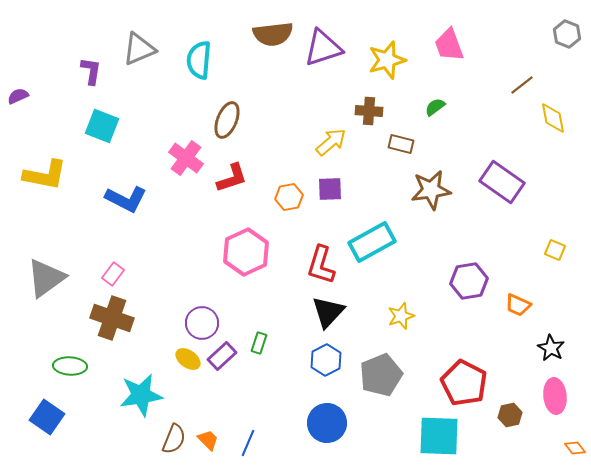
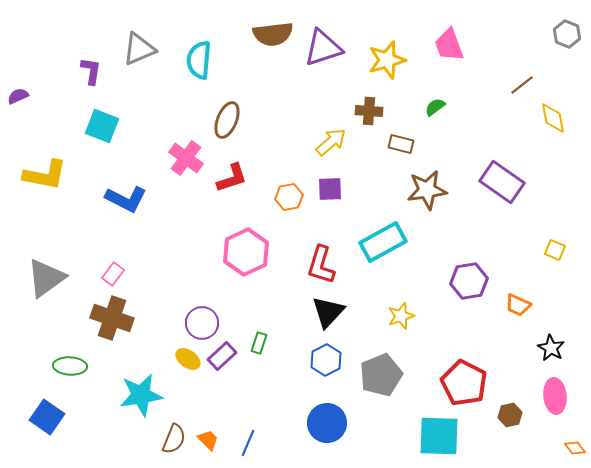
brown star at (431, 190): moved 4 px left
cyan rectangle at (372, 242): moved 11 px right
